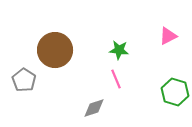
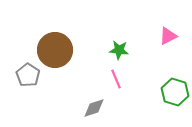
gray pentagon: moved 4 px right, 5 px up
